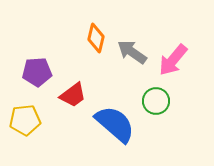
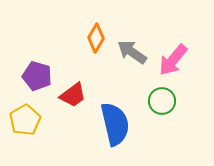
orange diamond: rotated 16 degrees clockwise
purple pentagon: moved 4 px down; rotated 20 degrees clockwise
green circle: moved 6 px right
yellow pentagon: rotated 24 degrees counterclockwise
blue semicircle: rotated 36 degrees clockwise
